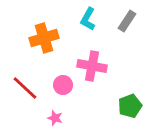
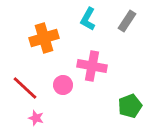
pink star: moved 19 px left
